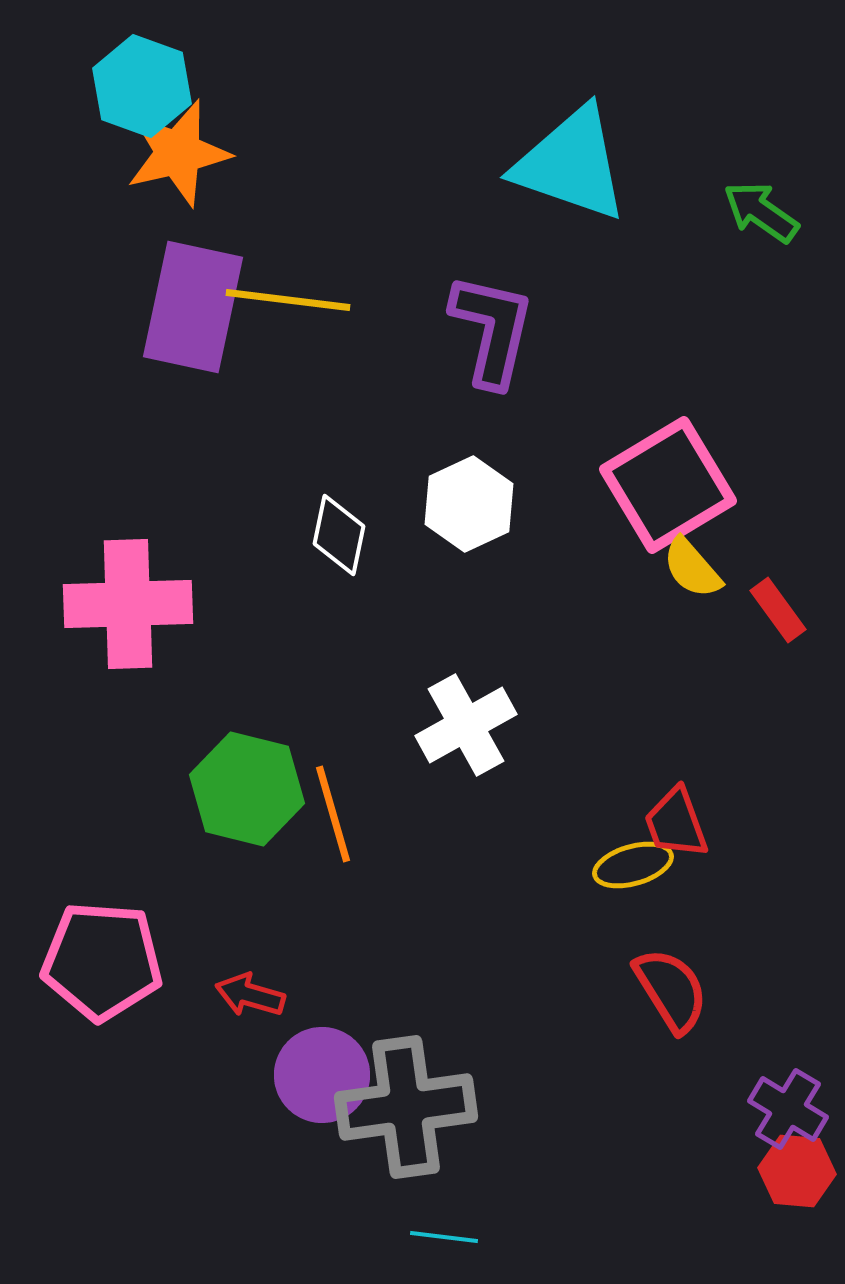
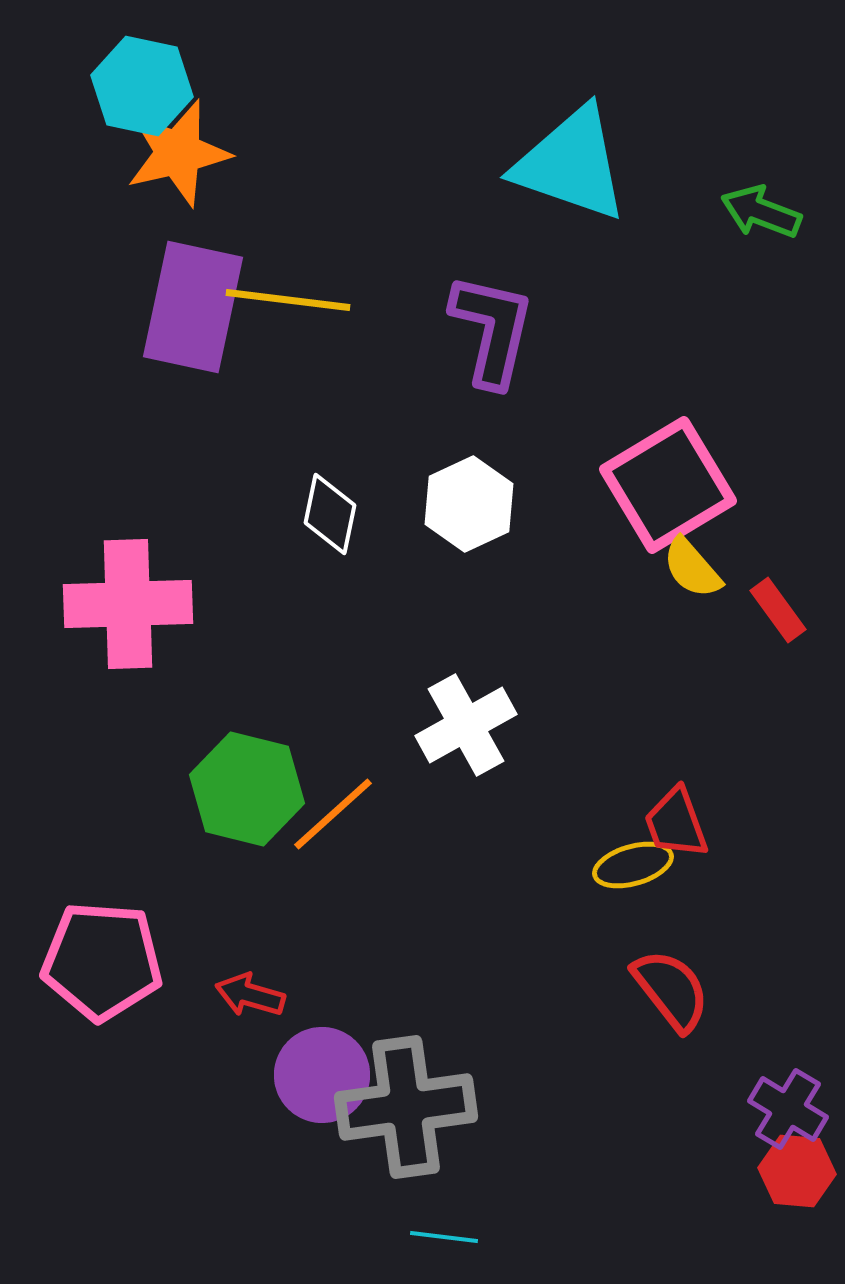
cyan hexagon: rotated 8 degrees counterclockwise
green arrow: rotated 14 degrees counterclockwise
white diamond: moved 9 px left, 21 px up
orange line: rotated 64 degrees clockwise
red semicircle: rotated 6 degrees counterclockwise
